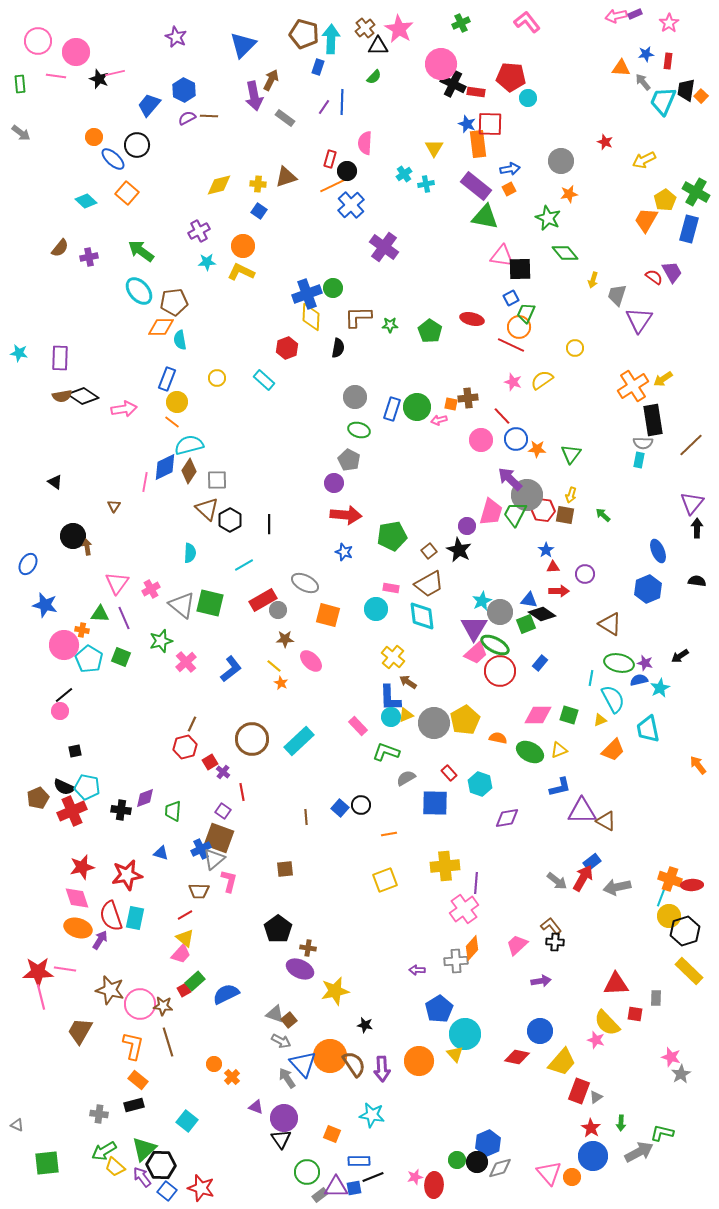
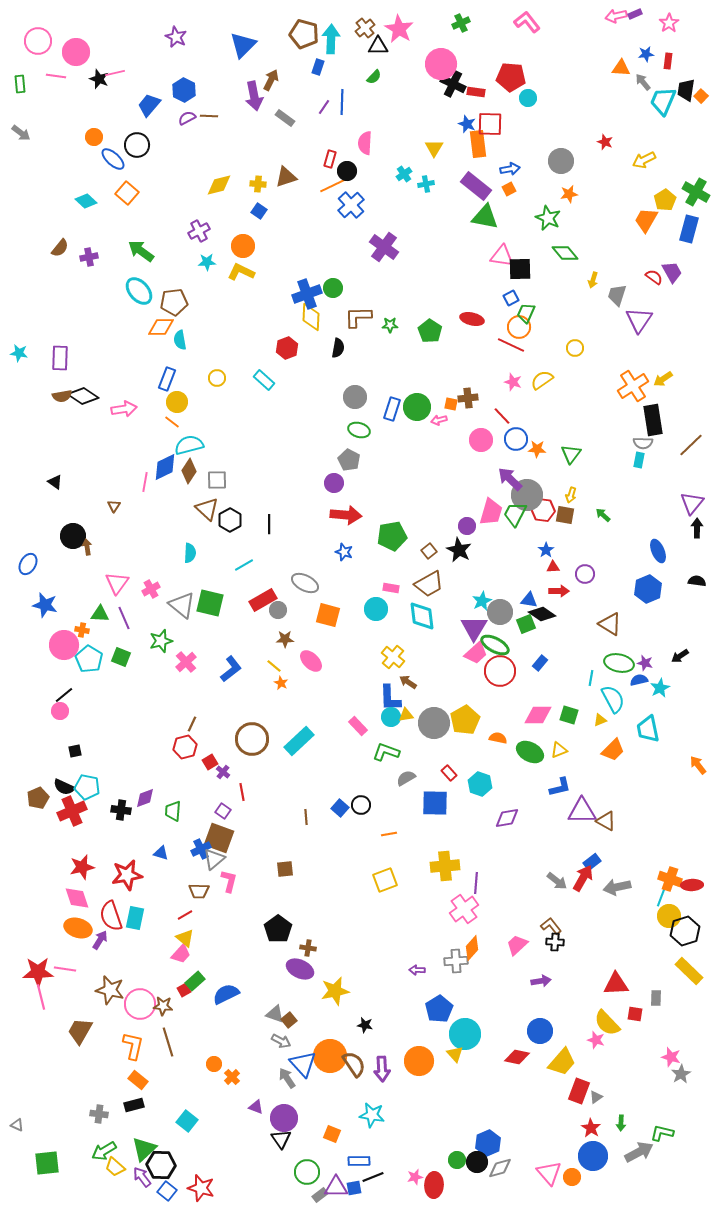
yellow triangle at (406, 715): rotated 14 degrees clockwise
